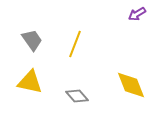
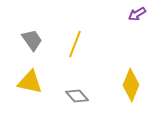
yellow diamond: rotated 44 degrees clockwise
